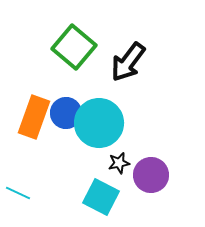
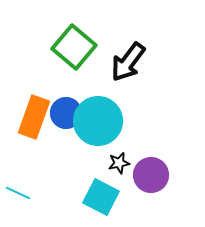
cyan circle: moved 1 px left, 2 px up
